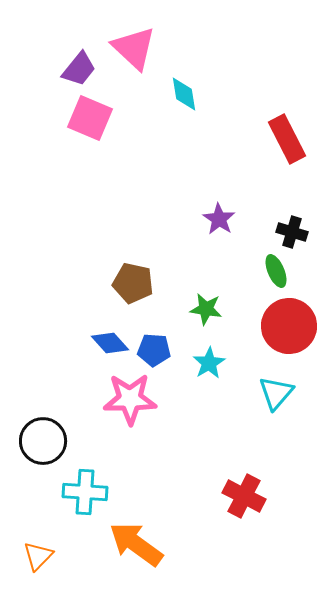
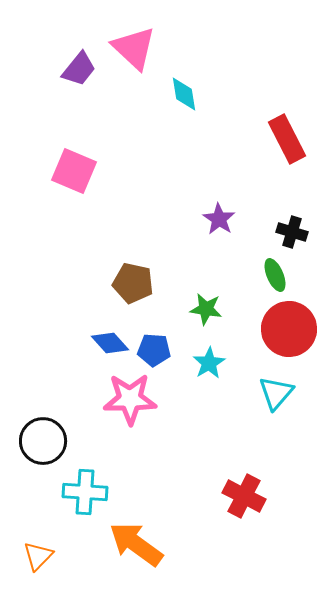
pink square: moved 16 px left, 53 px down
green ellipse: moved 1 px left, 4 px down
red circle: moved 3 px down
